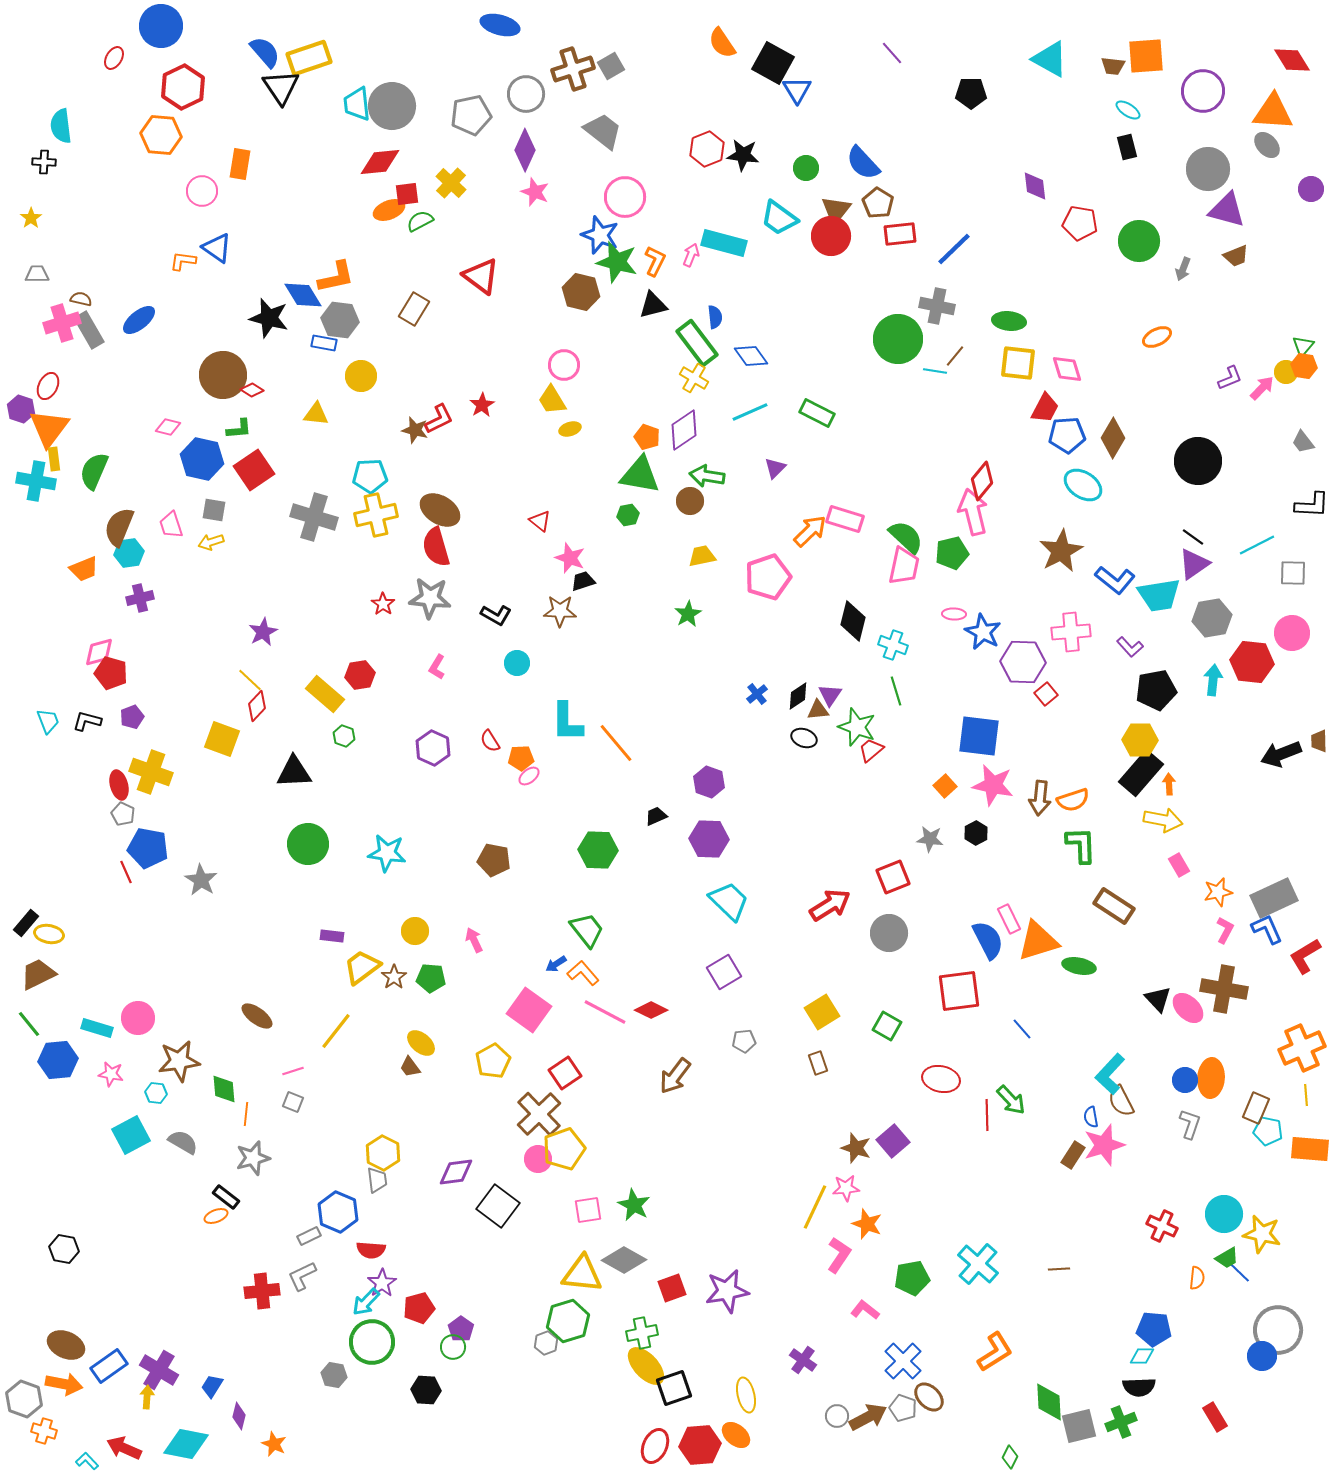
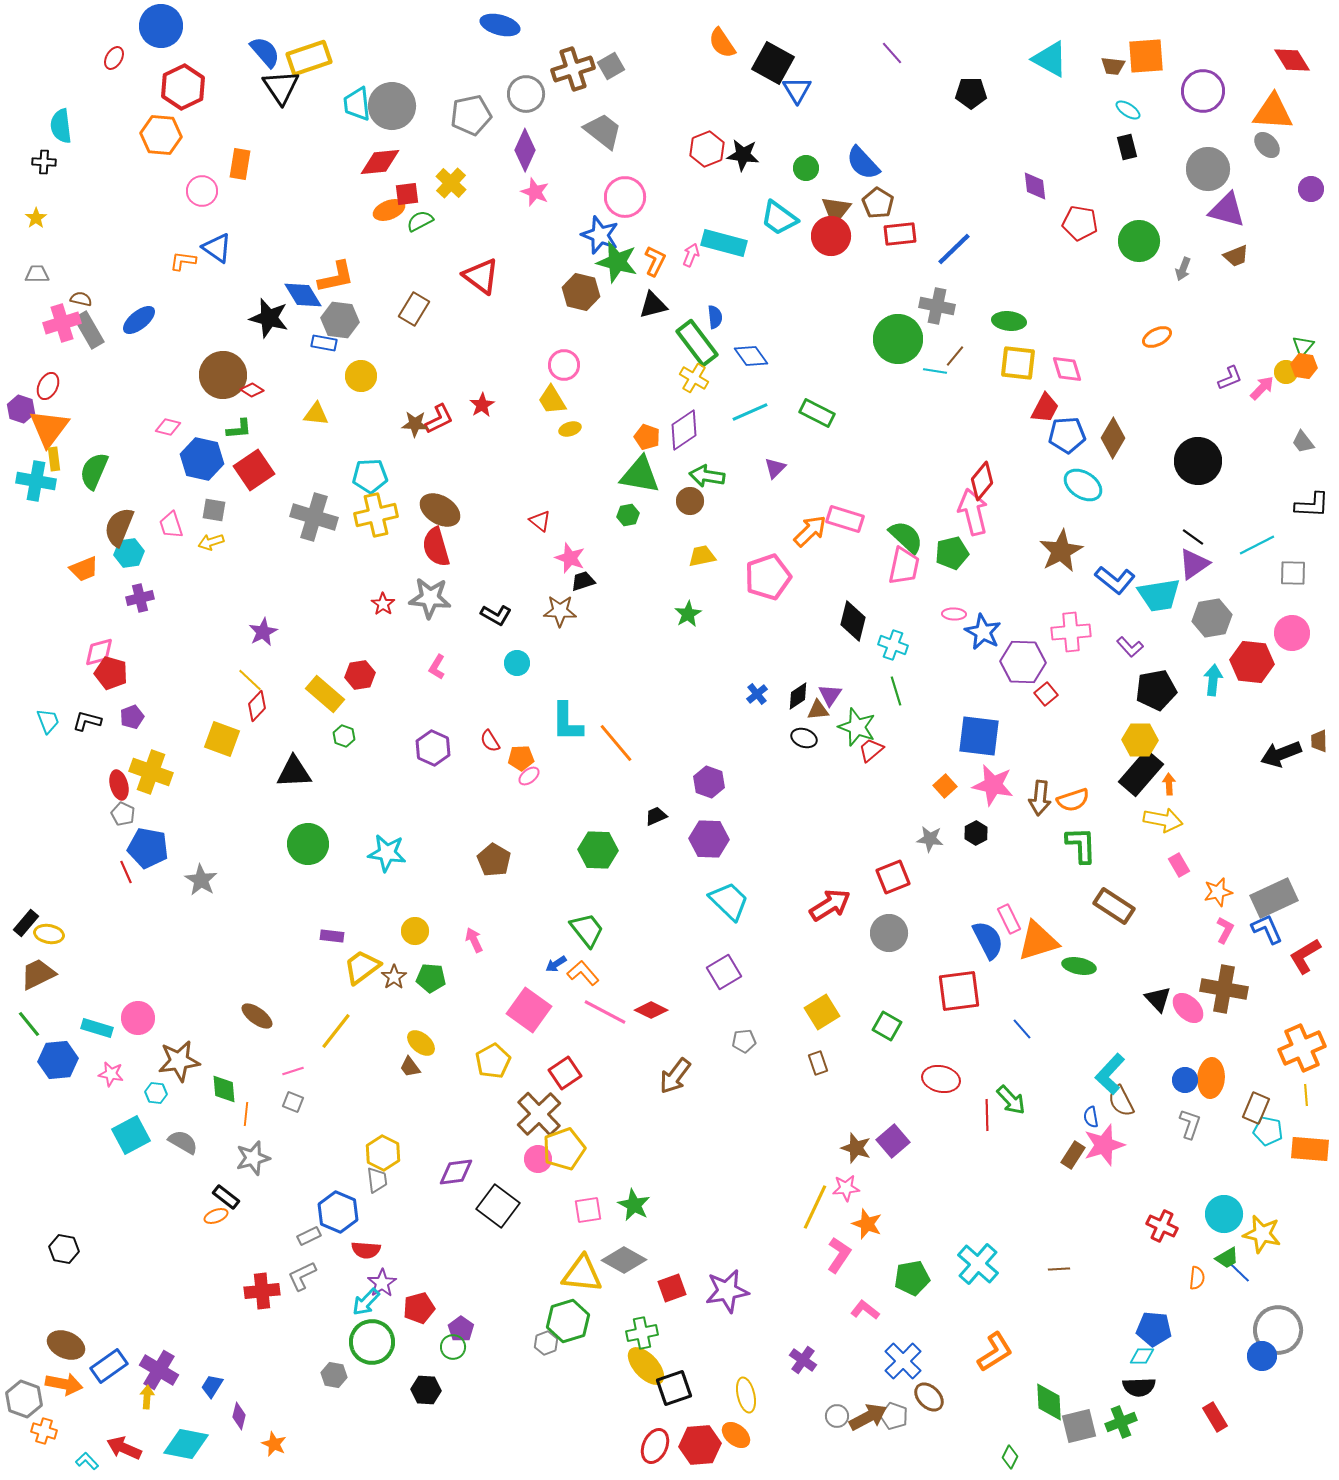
yellow star at (31, 218): moved 5 px right
brown star at (415, 430): moved 6 px up; rotated 12 degrees counterclockwise
brown pentagon at (494, 860): rotated 20 degrees clockwise
red semicircle at (371, 1250): moved 5 px left
gray pentagon at (903, 1408): moved 9 px left, 8 px down
